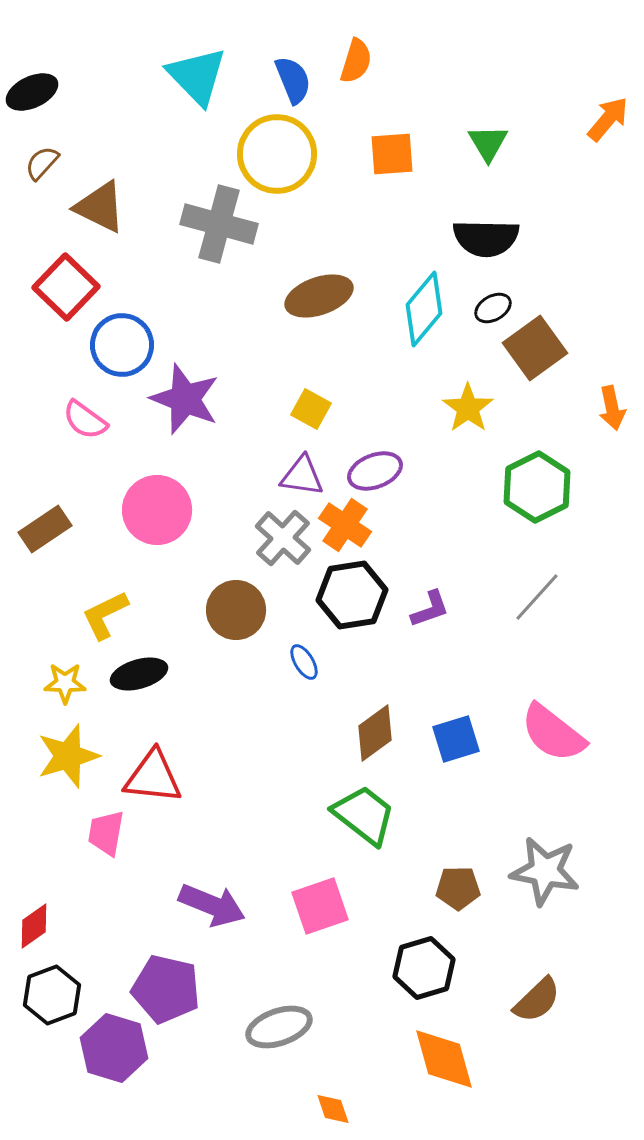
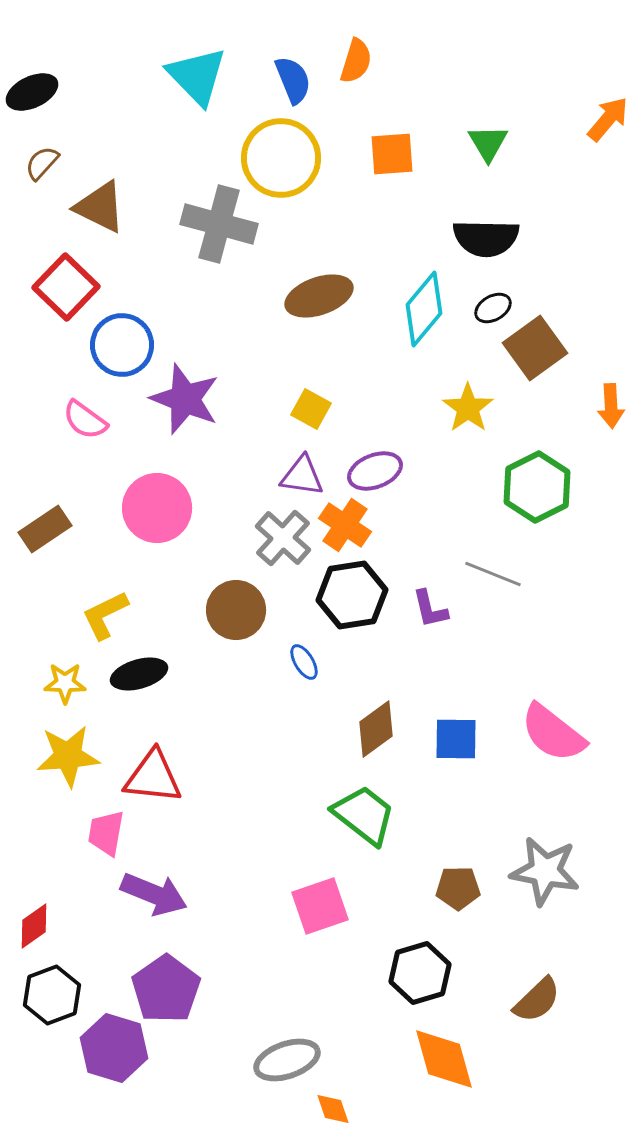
yellow circle at (277, 154): moved 4 px right, 4 px down
orange arrow at (612, 408): moved 1 px left, 2 px up; rotated 9 degrees clockwise
pink circle at (157, 510): moved 2 px up
gray line at (537, 597): moved 44 px left, 23 px up; rotated 70 degrees clockwise
purple L-shape at (430, 609): rotated 96 degrees clockwise
brown diamond at (375, 733): moved 1 px right, 4 px up
blue square at (456, 739): rotated 18 degrees clockwise
yellow star at (68, 756): rotated 12 degrees clockwise
purple arrow at (212, 905): moved 58 px left, 11 px up
black hexagon at (424, 968): moved 4 px left, 5 px down
purple pentagon at (166, 989): rotated 24 degrees clockwise
gray ellipse at (279, 1027): moved 8 px right, 33 px down
